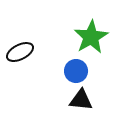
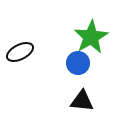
blue circle: moved 2 px right, 8 px up
black triangle: moved 1 px right, 1 px down
